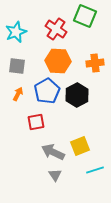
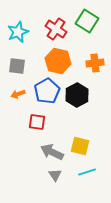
green square: moved 2 px right, 5 px down; rotated 10 degrees clockwise
cyan star: moved 2 px right
orange hexagon: rotated 10 degrees clockwise
orange arrow: rotated 136 degrees counterclockwise
red square: moved 1 px right; rotated 18 degrees clockwise
yellow square: rotated 36 degrees clockwise
gray arrow: moved 1 px left
cyan line: moved 8 px left, 2 px down
